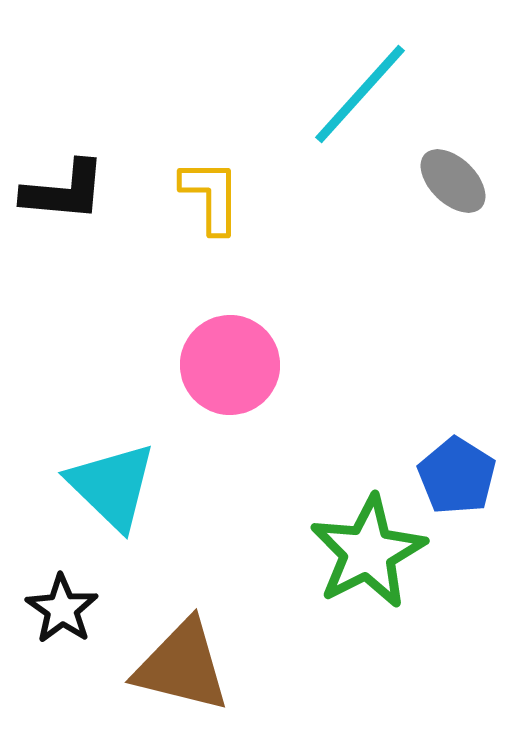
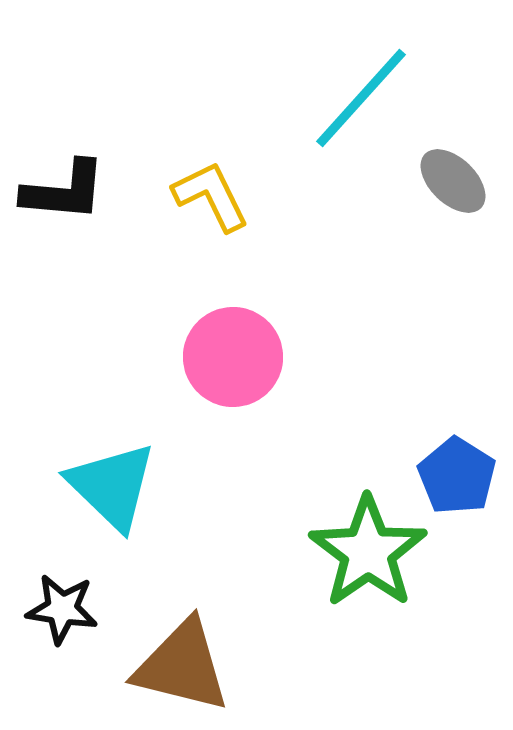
cyan line: moved 1 px right, 4 px down
yellow L-shape: rotated 26 degrees counterclockwise
pink circle: moved 3 px right, 8 px up
green star: rotated 8 degrees counterclockwise
black star: rotated 26 degrees counterclockwise
